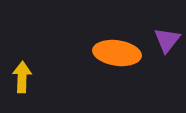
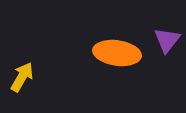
yellow arrow: rotated 28 degrees clockwise
